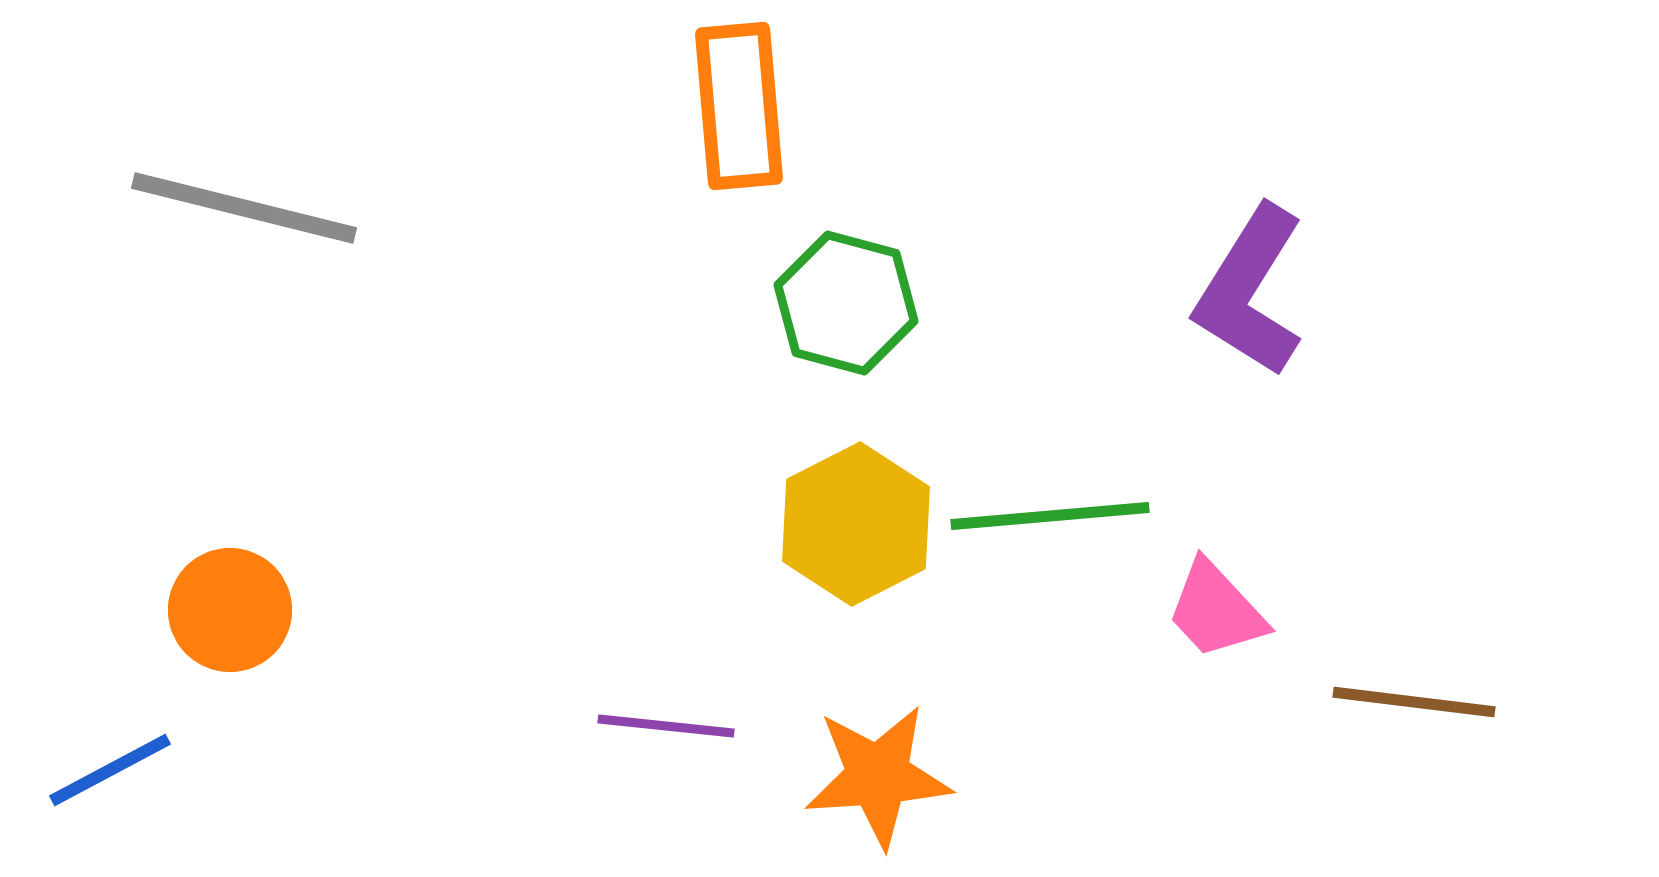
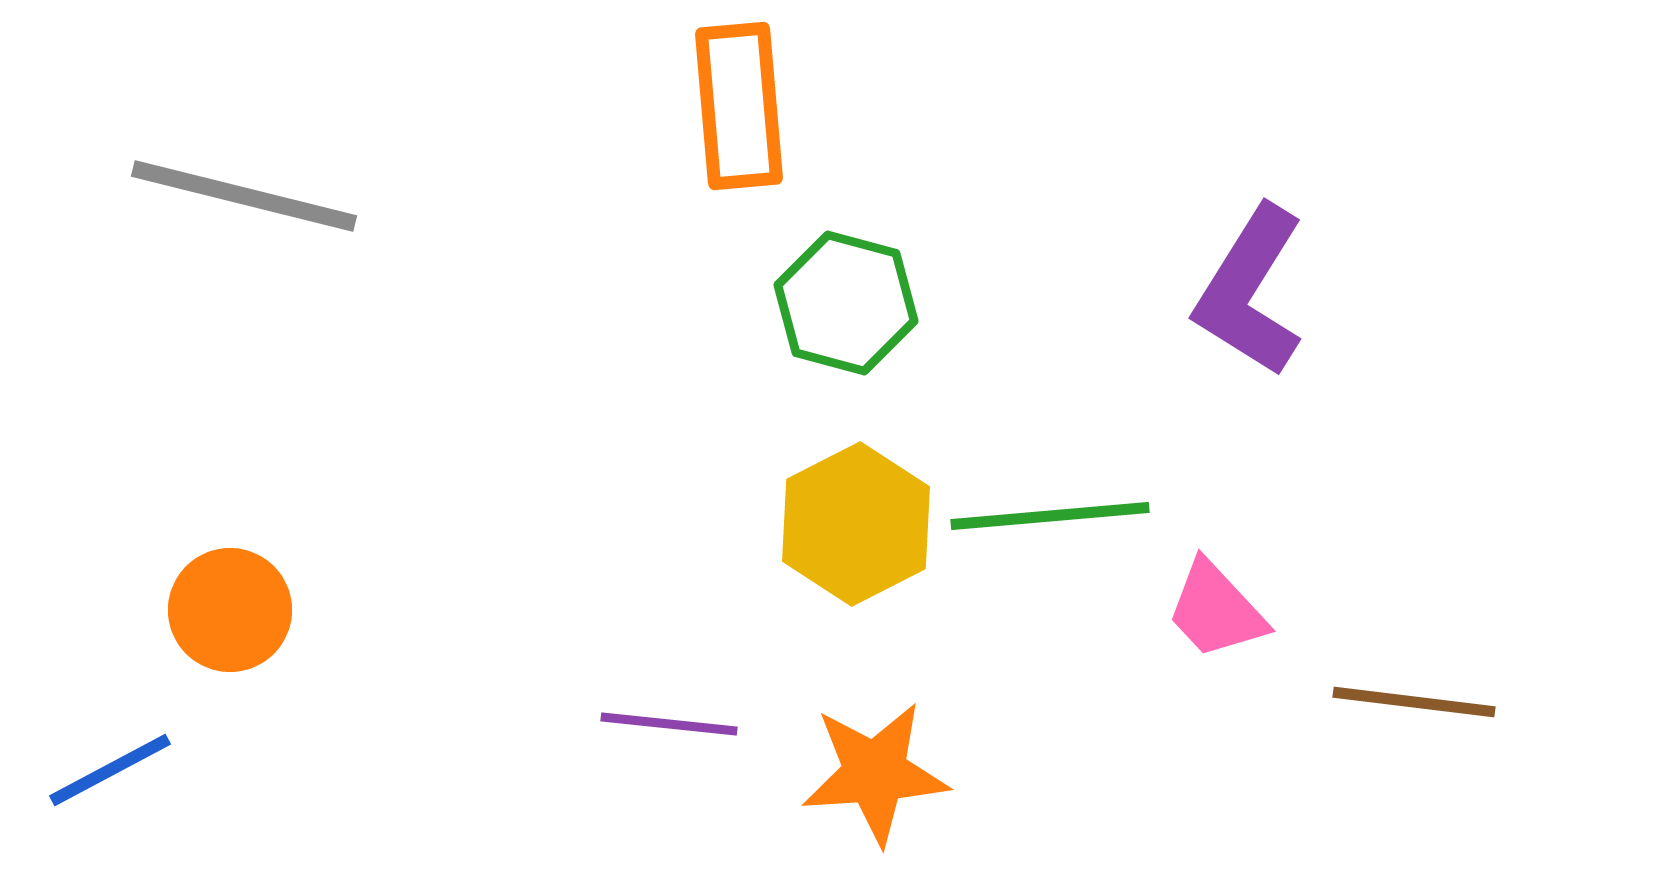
gray line: moved 12 px up
purple line: moved 3 px right, 2 px up
orange star: moved 3 px left, 3 px up
